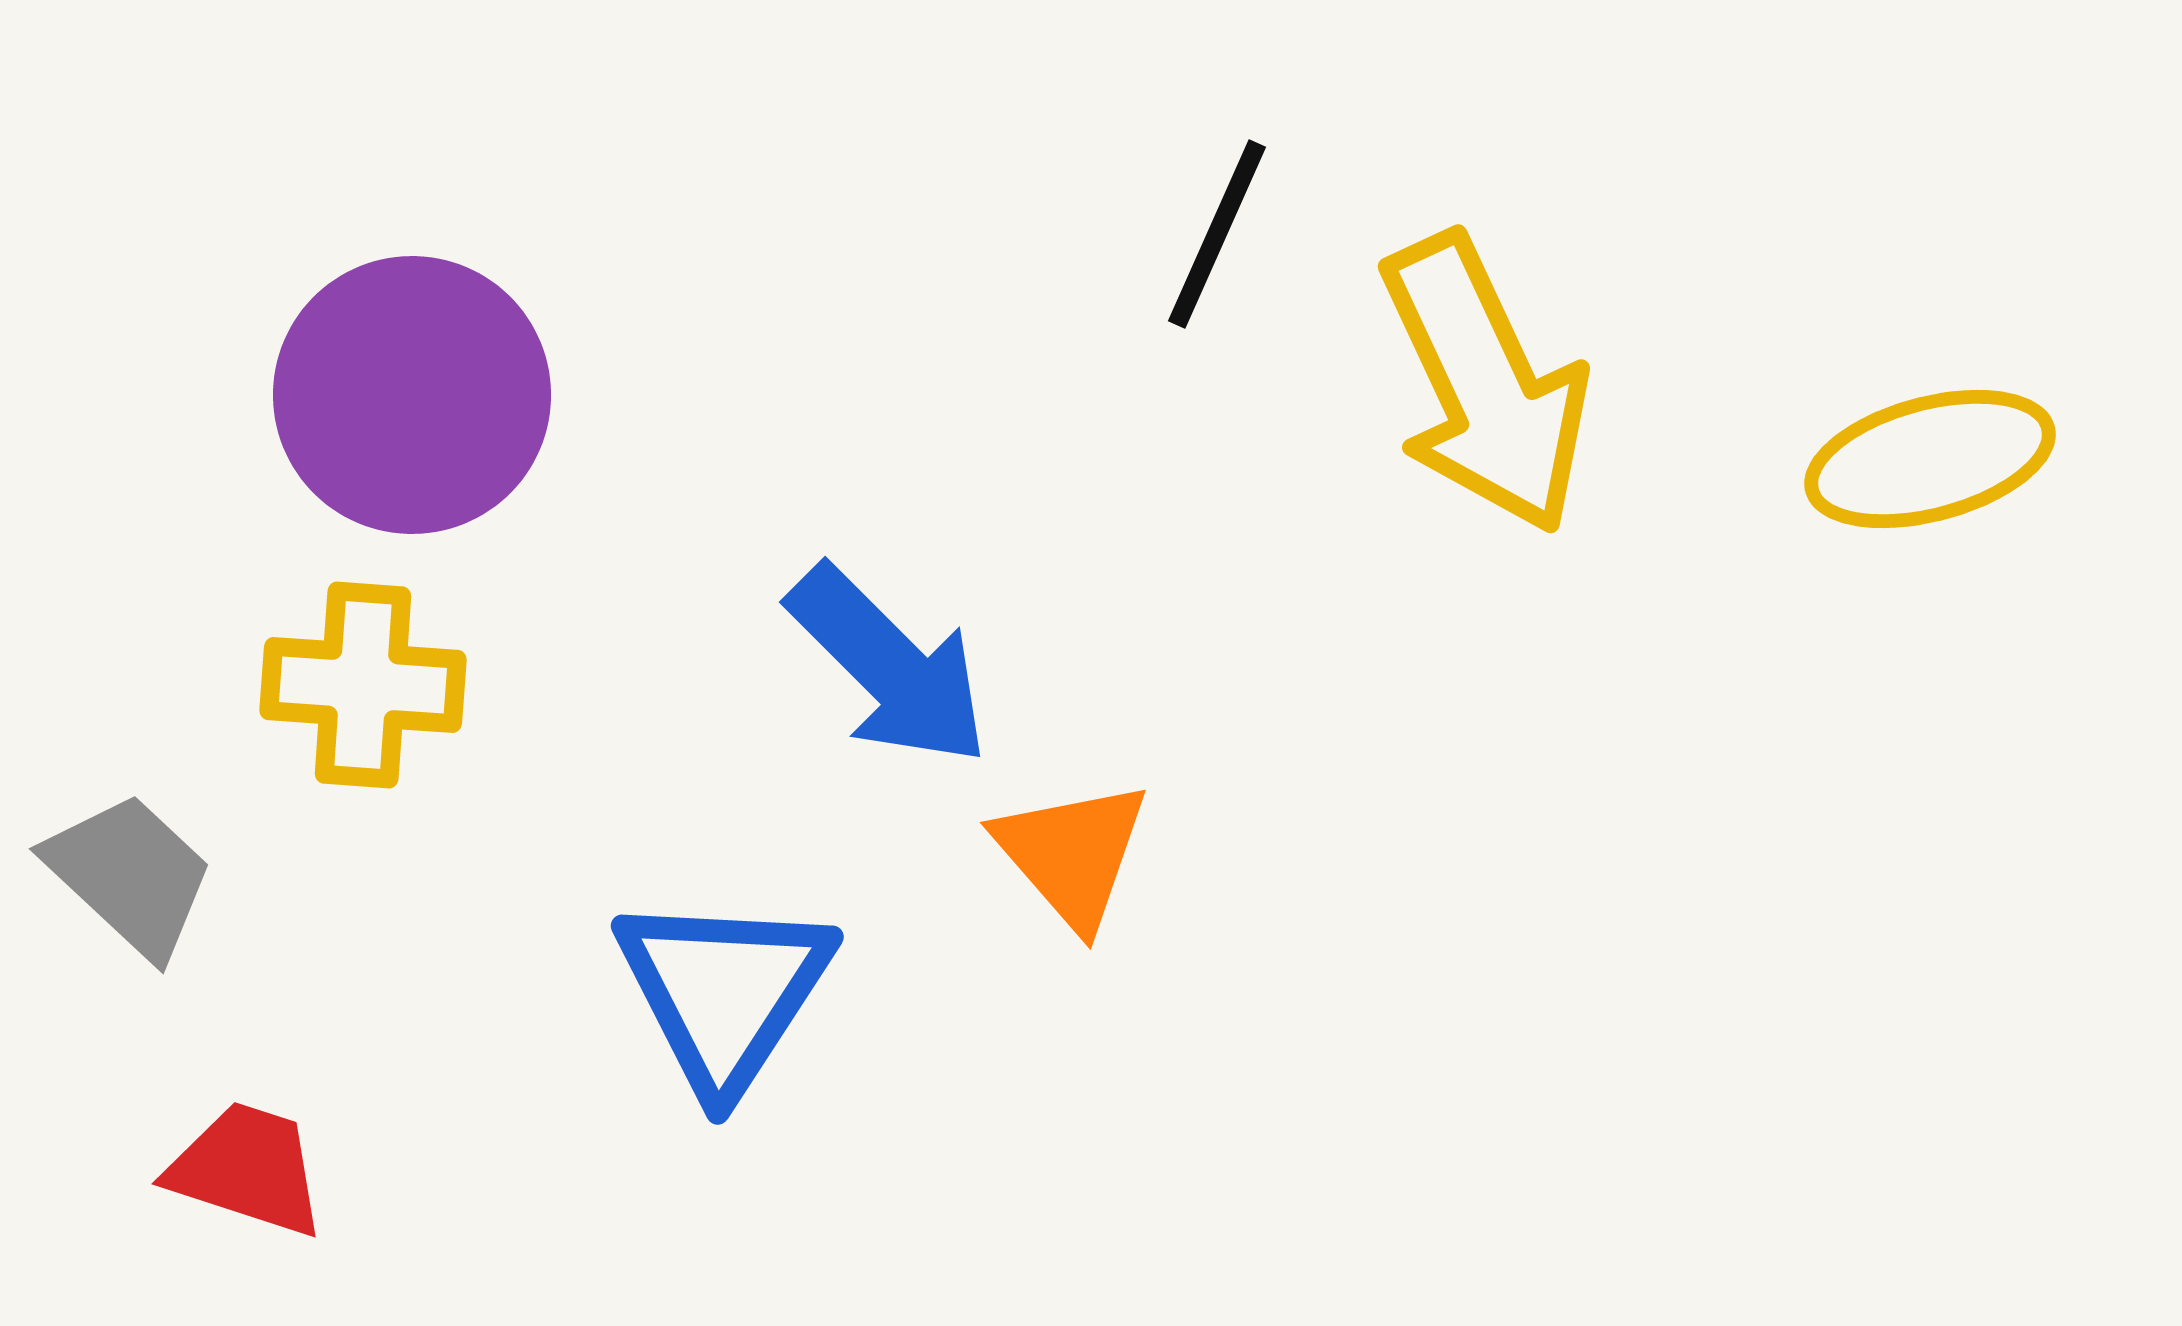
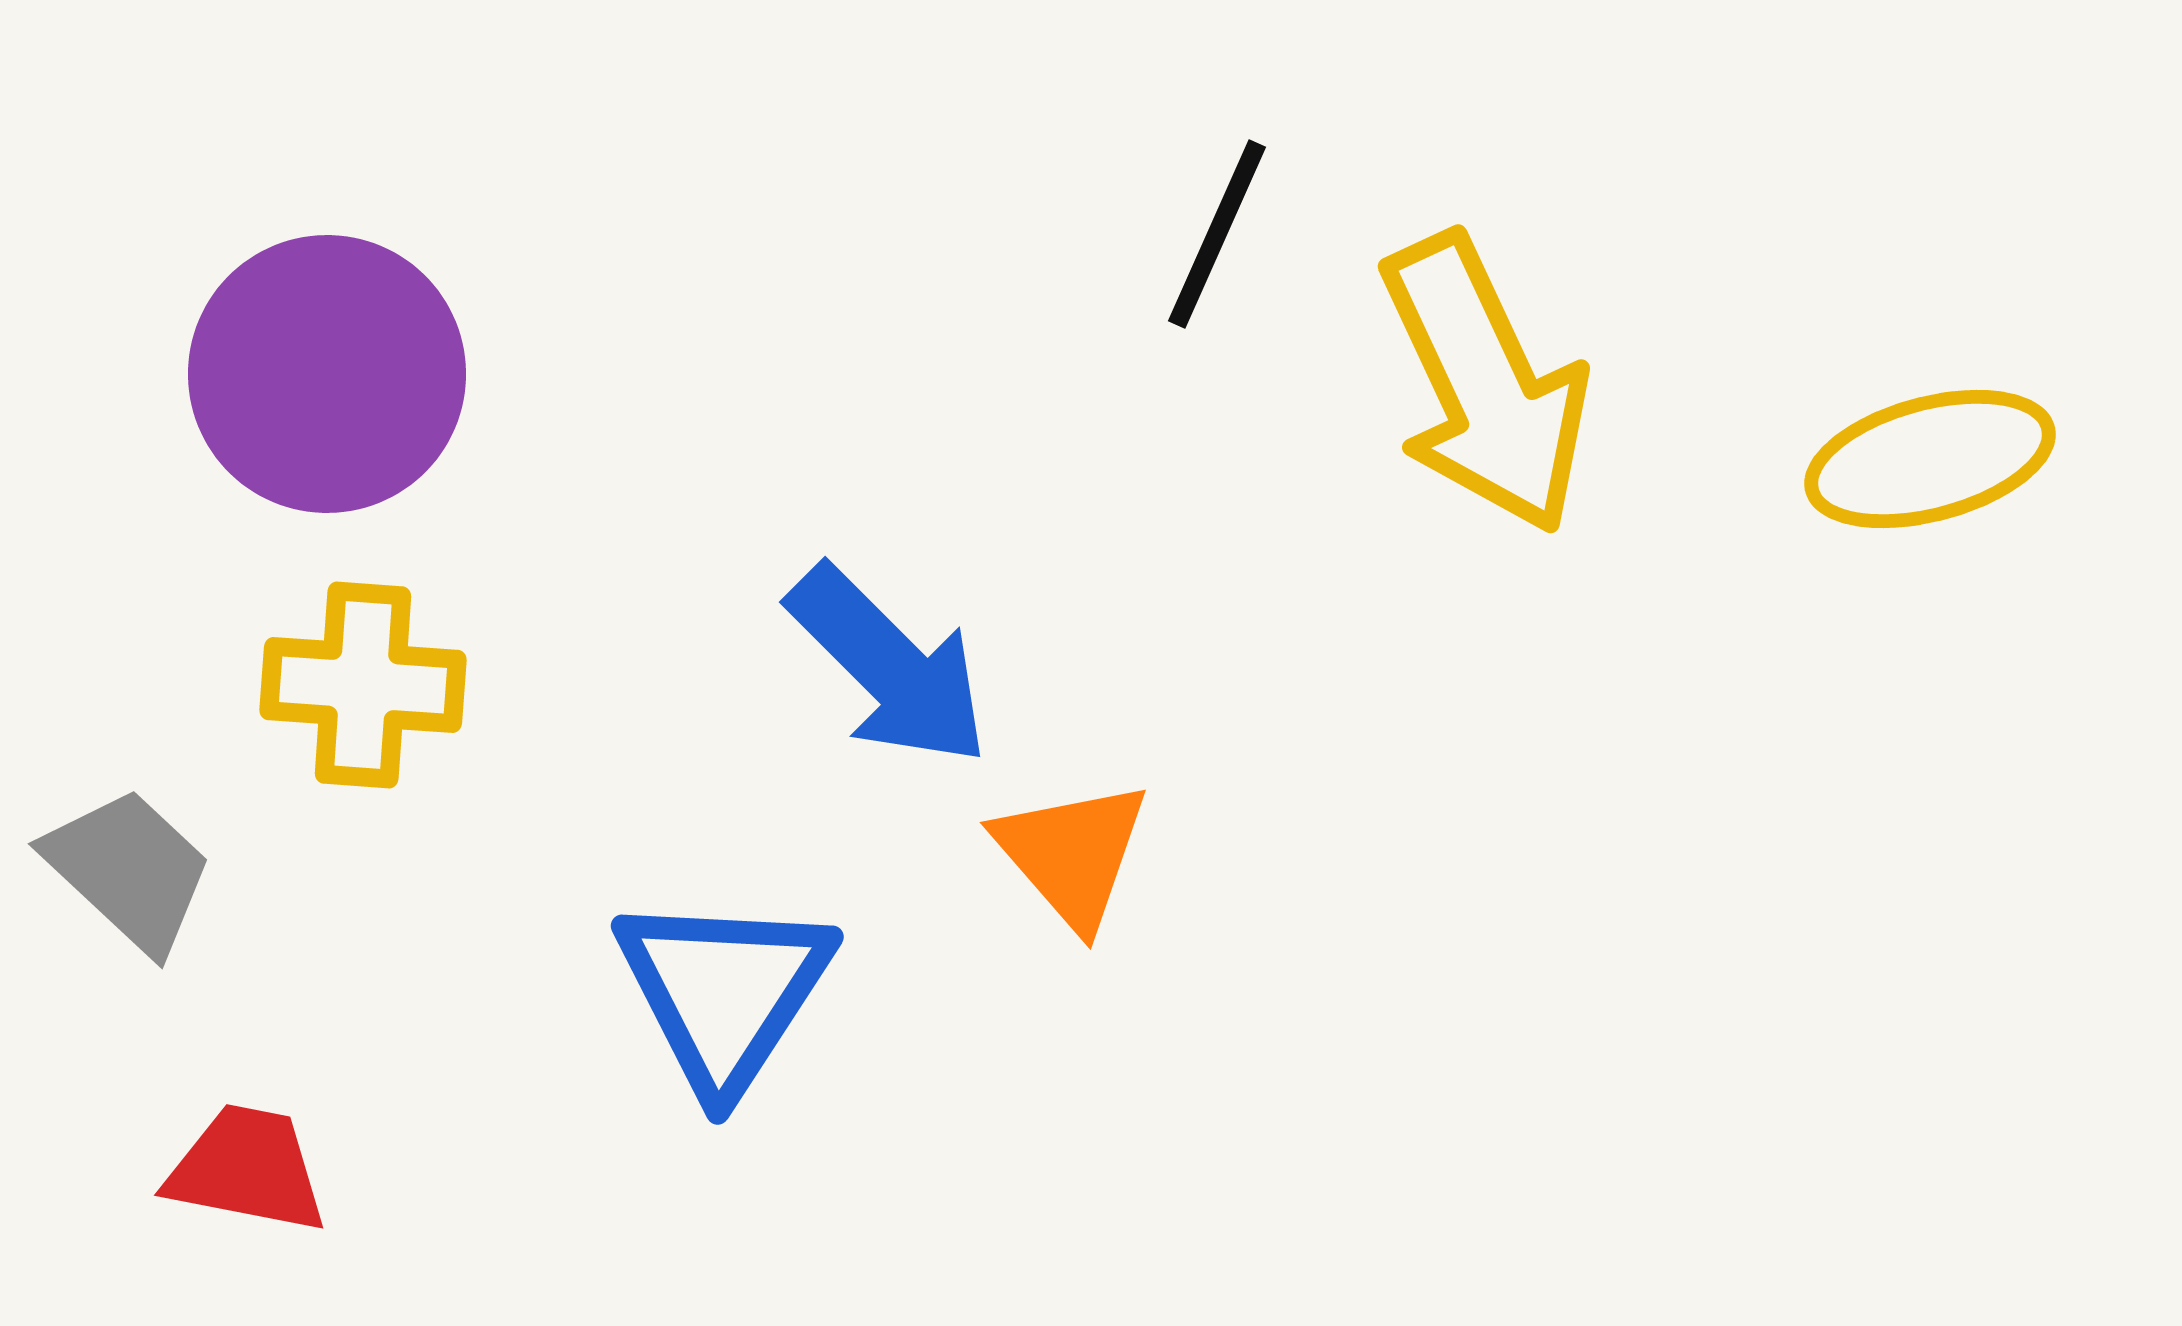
purple circle: moved 85 px left, 21 px up
gray trapezoid: moved 1 px left, 5 px up
red trapezoid: rotated 7 degrees counterclockwise
